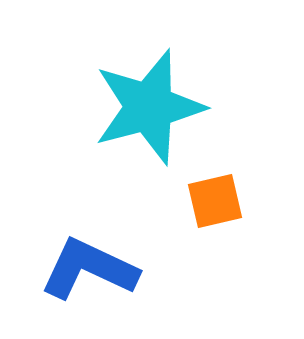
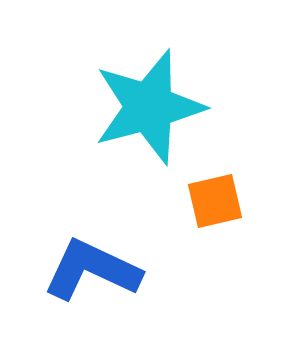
blue L-shape: moved 3 px right, 1 px down
